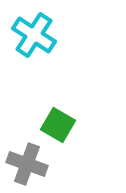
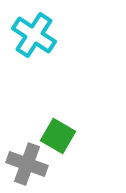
green square: moved 11 px down
